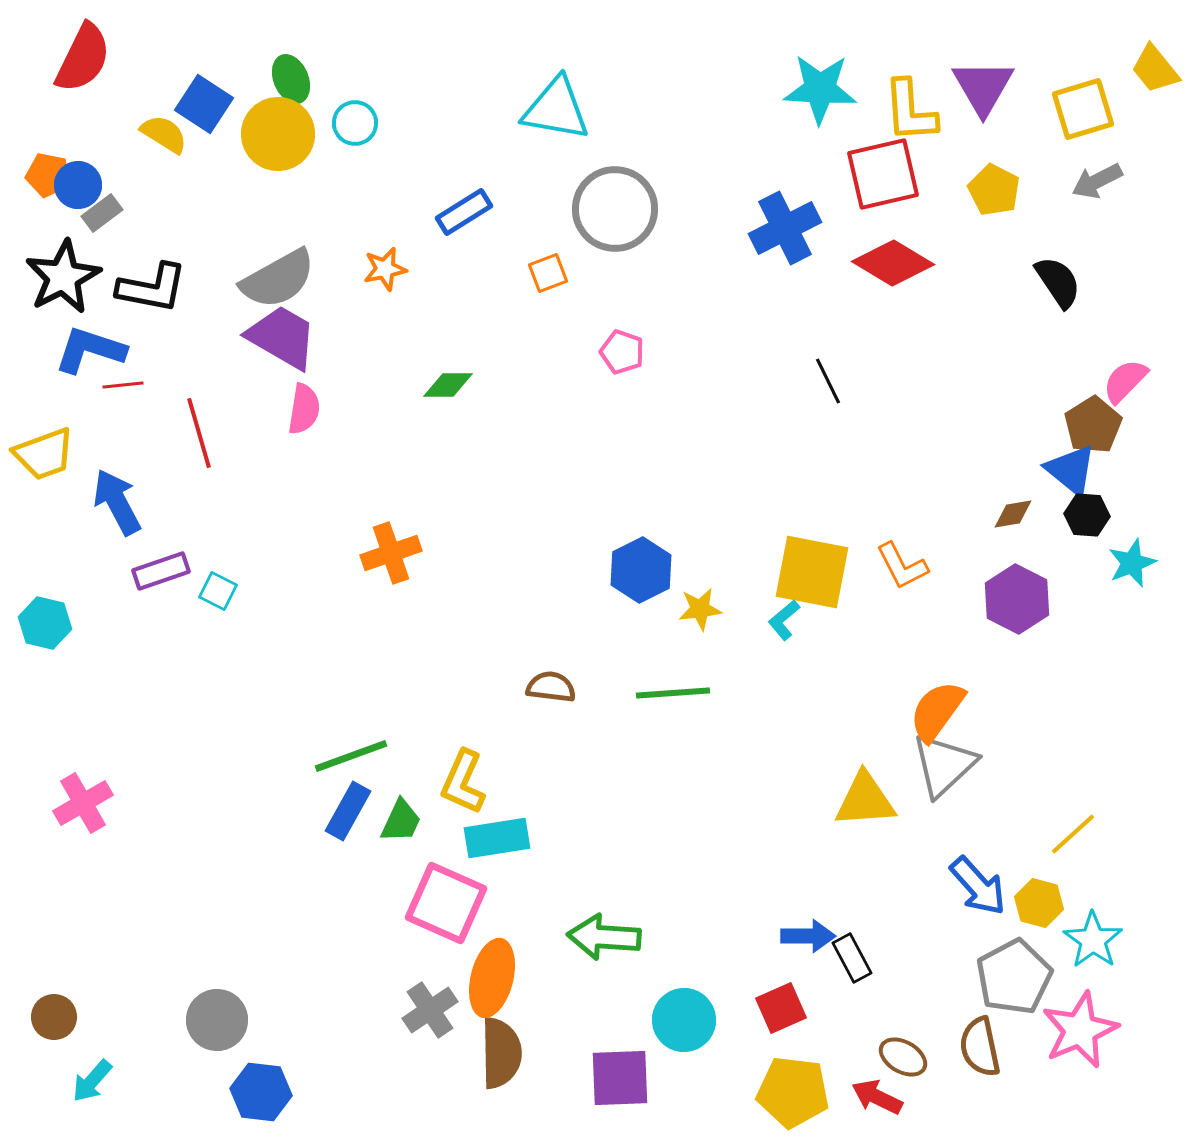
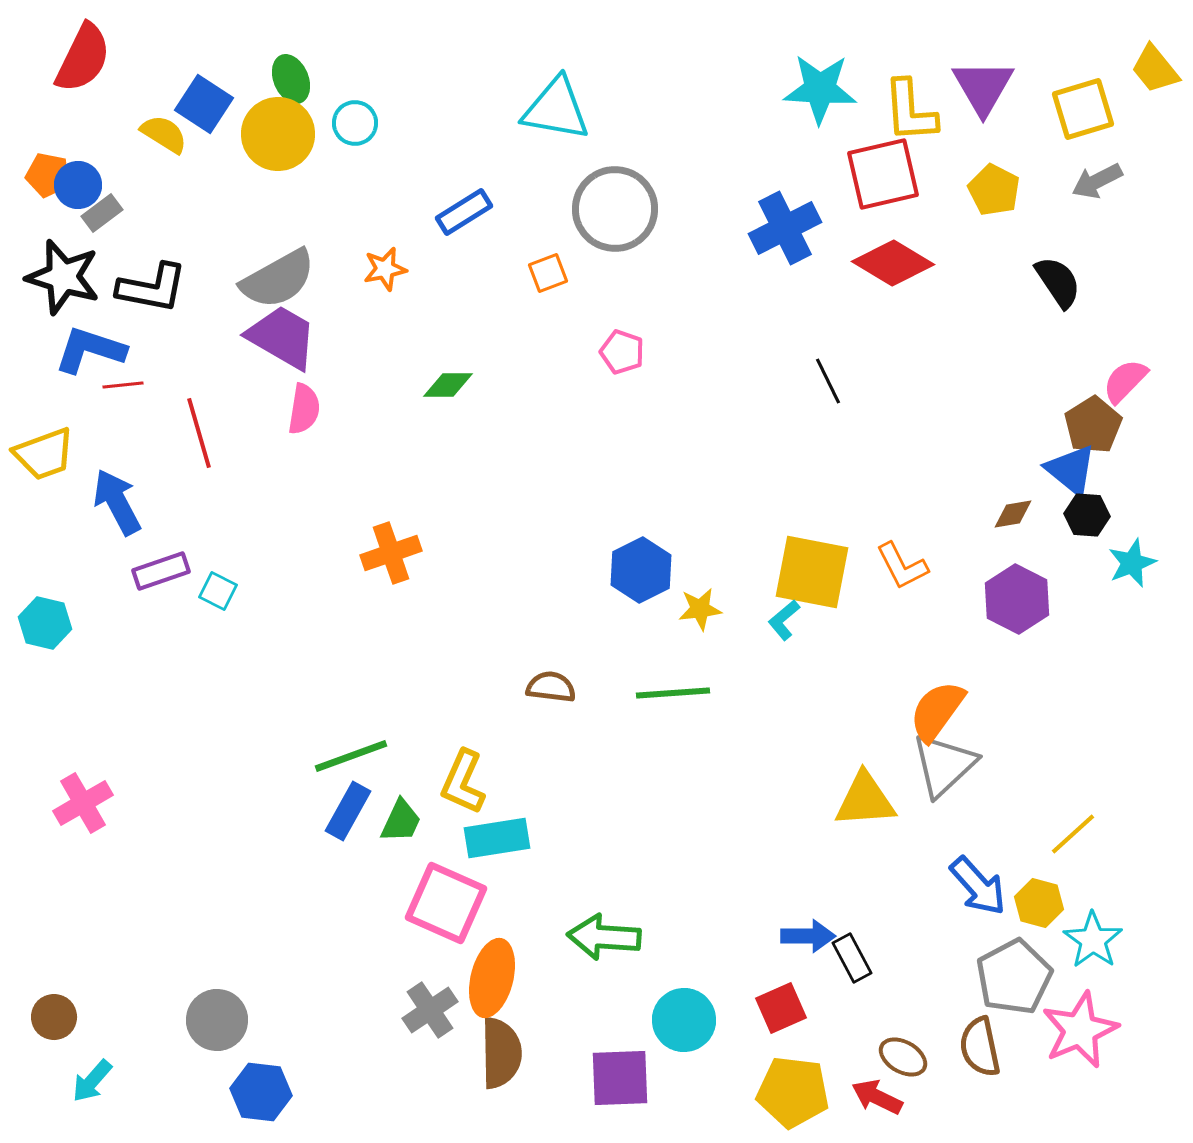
black star at (63, 277): rotated 28 degrees counterclockwise
